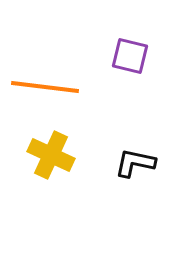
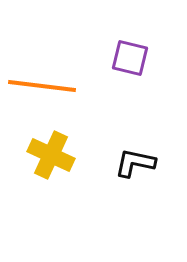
purple square: moved 2 px down
orange line: moved 3 px left, 1 px up
